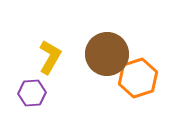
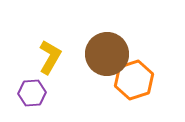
orange hexagon: moved 4 px left, 2 px down
